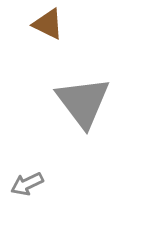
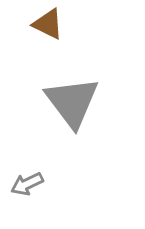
gray triangle: moved 11 px left
